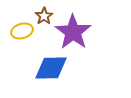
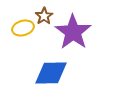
yellow ellipse: moved 1 px right, 3 px up
blue diamond: moved 5 px down
